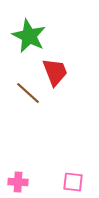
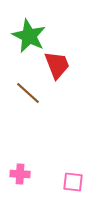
red trapezoid: moved 2 px right, 7 px up
pink cross: moved 2 px right, 8 px up
